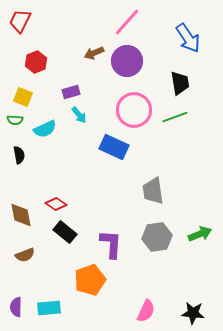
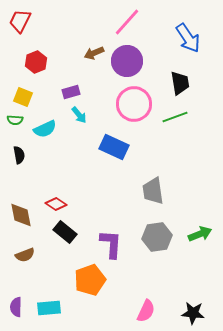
pink circle: moved 6 px up
